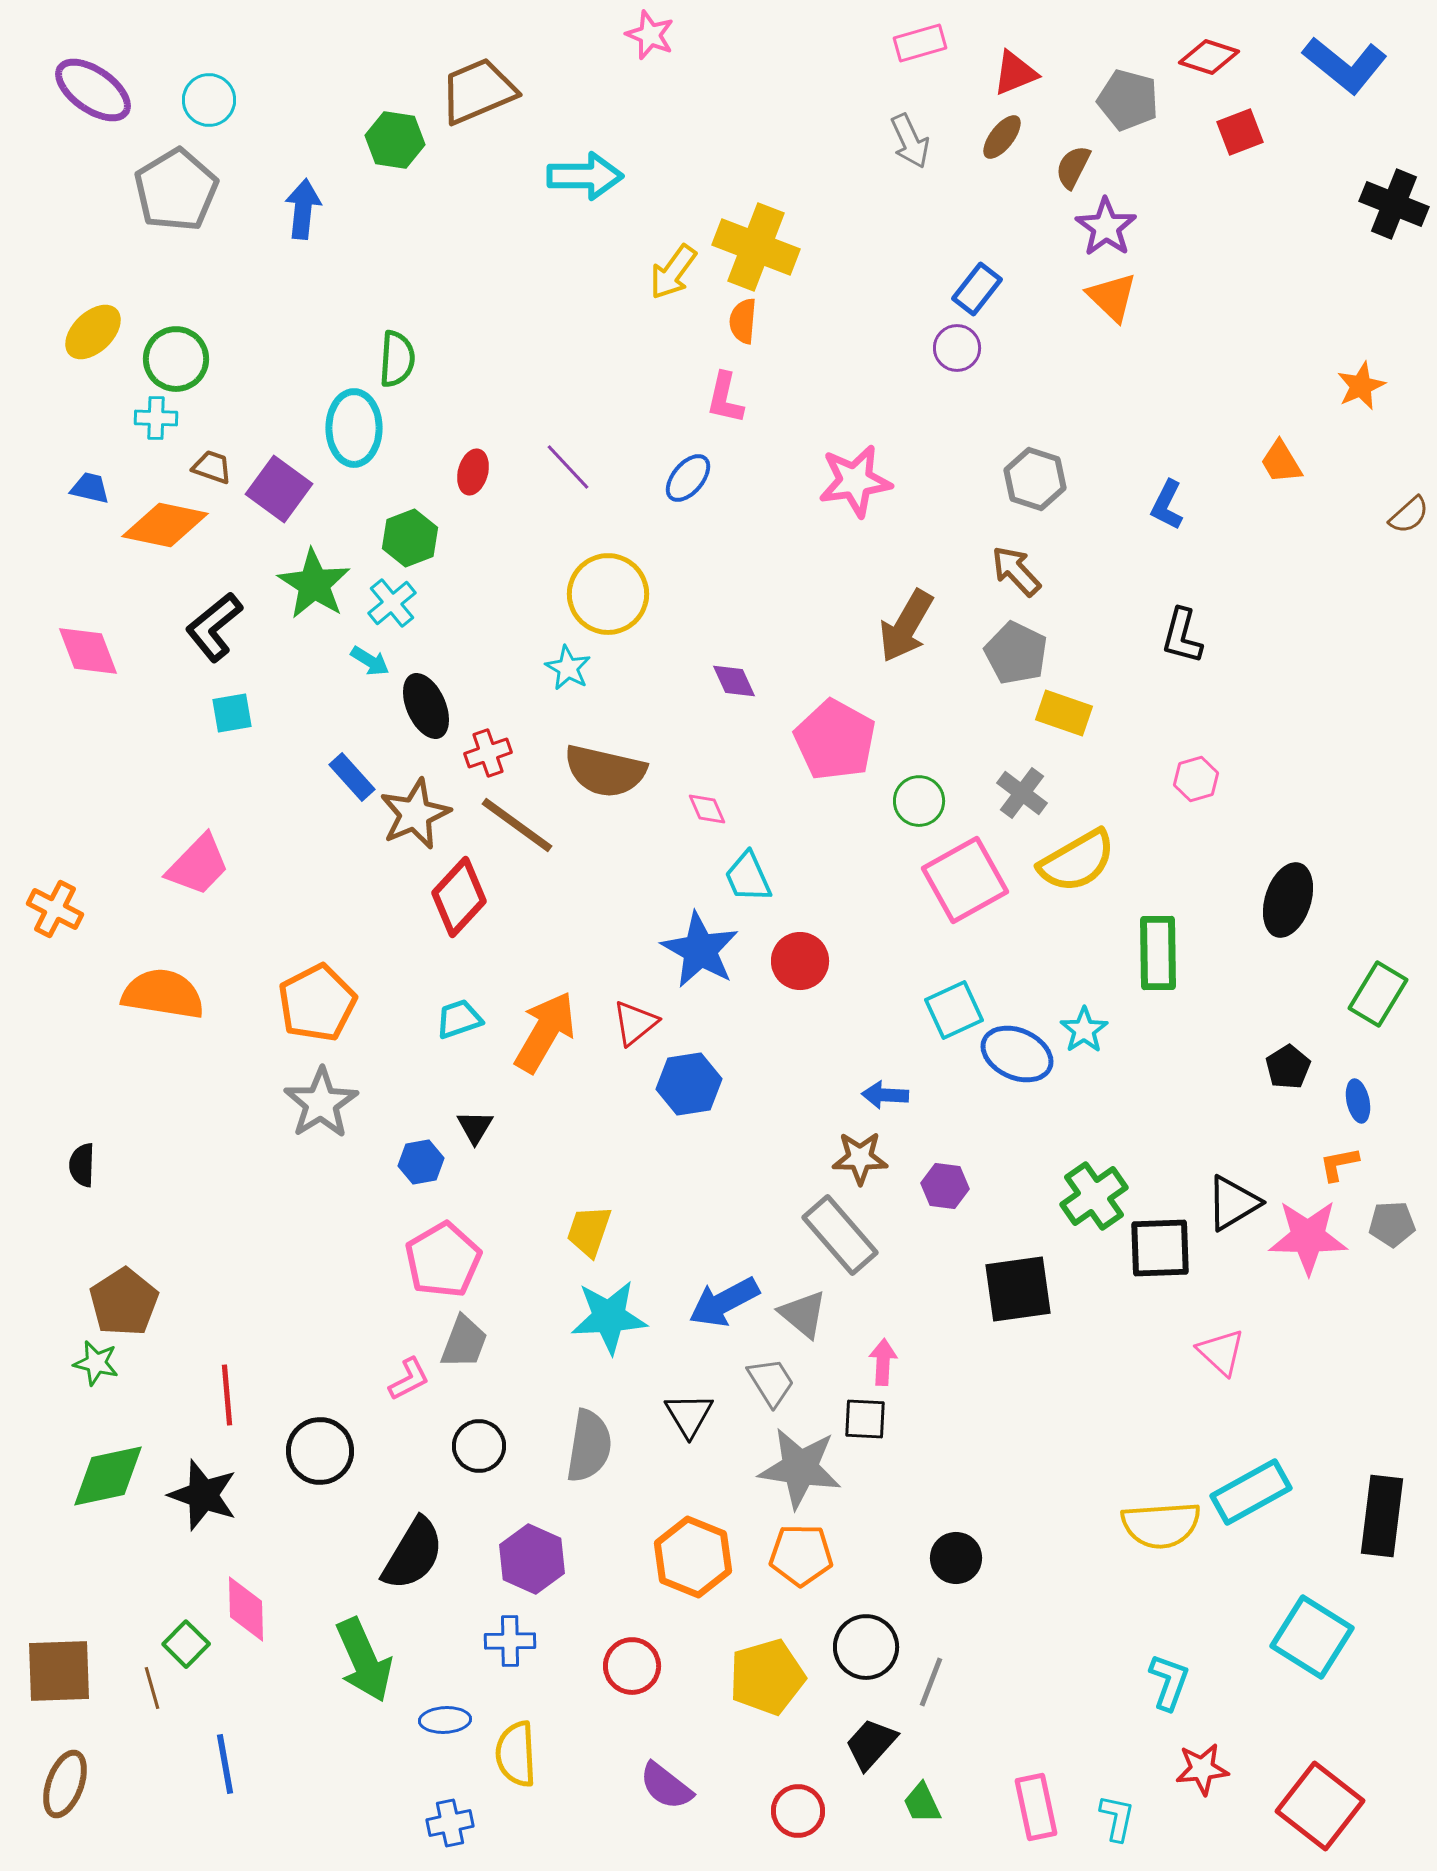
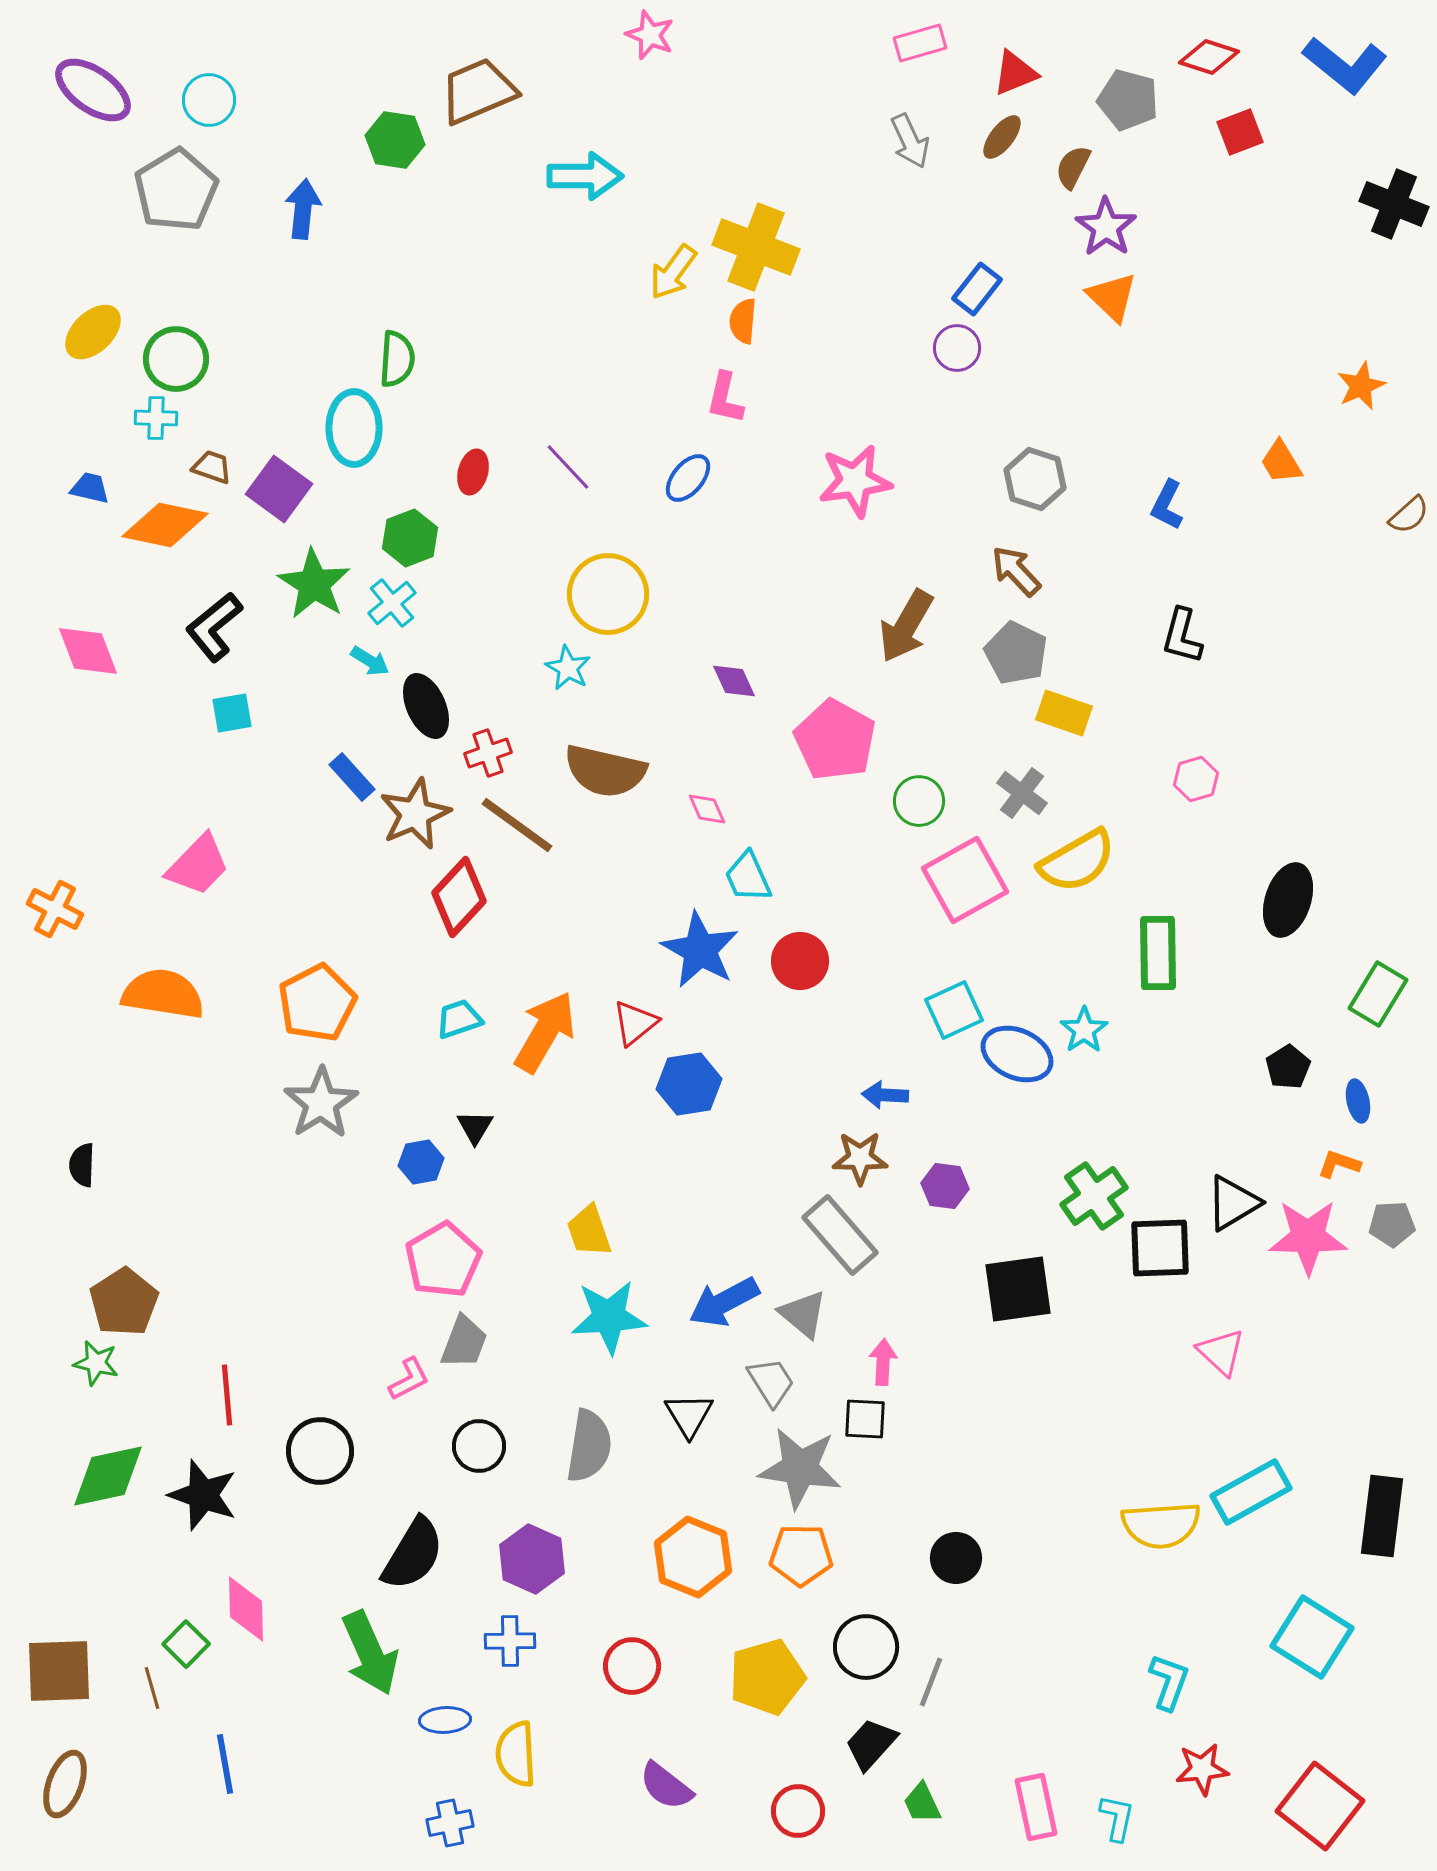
orange L-shape at (1339, 1164): rotated 30 degrees clockwise
yellow trapezoid at (589, 1231): rotated 38 degrees counterclockwise
green arrow at (364, 1660): moved 6 px right, 7 px up
